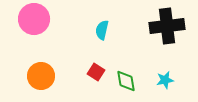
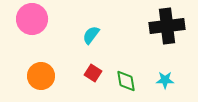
pink circle: moved 2 px left
cyan semicircle: moved 11 px left, 5 px down; rotated 24 degrees clockwise
red square: moved 3 px left, 1 px down
cyan star: rotated 12 degrees clockwise
